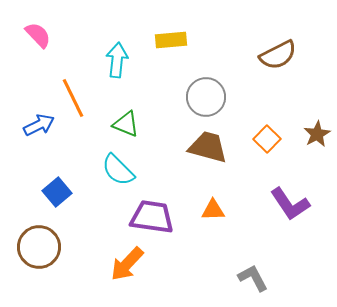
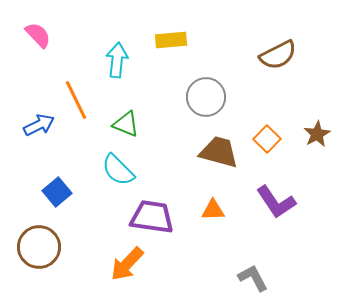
orange line: moved 3 px right, 2 px down
brown trapezoid: moved 11 px right, 5 px down
purple L-shape: moved 14 px left, 2 px up
